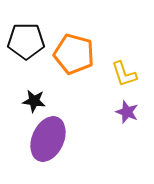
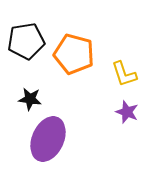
black pentagon: rotated 9 degrees counterclockwise
black star: moved 4 px left, 2 px up
